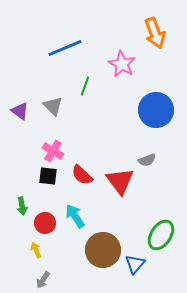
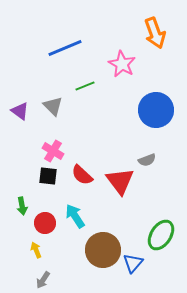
green line: rotated 48 degrees clockwise
blue triangle: moved 2 px left, 1 px up
